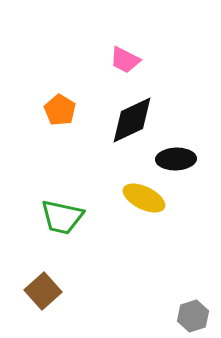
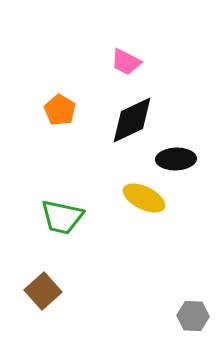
pink trapezoid: moved 1 px right, 2 px down
gray hexagon: rotated 20 degrees clockwise
